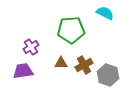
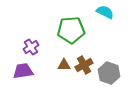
cyan semicircle: moved 1 px up
brown triangle: moved 3 px right, 2 px down
gray hexagon: moved 1 px right, 2 px up
